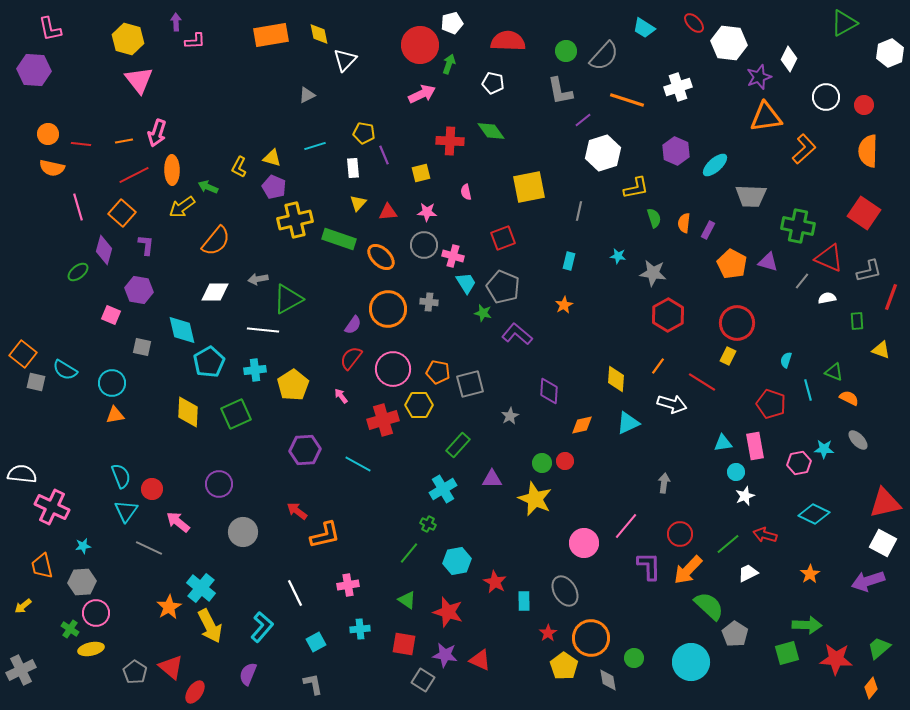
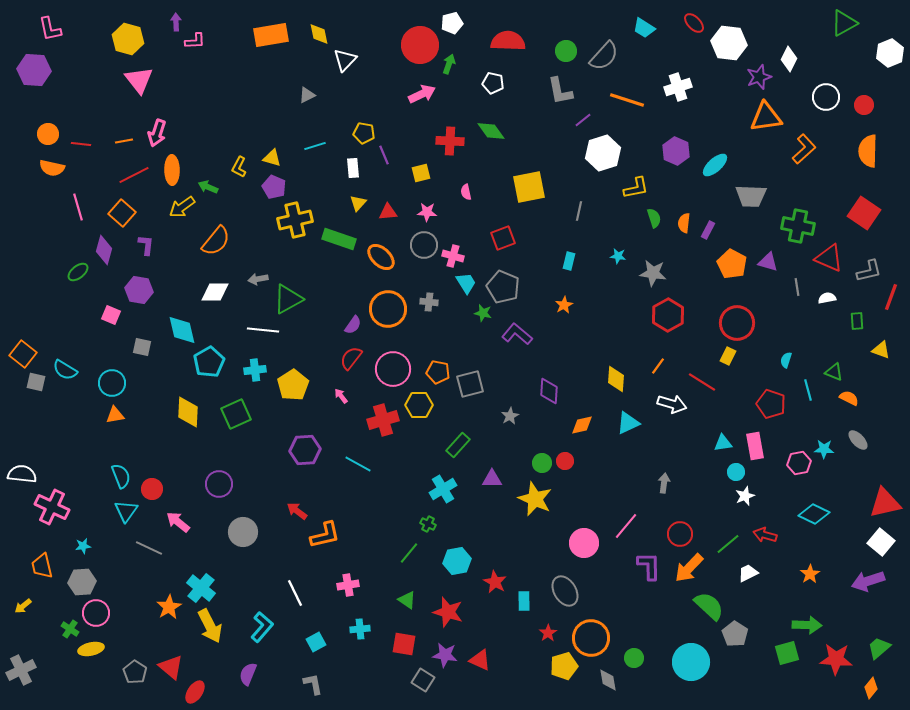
gray line at (802, 281): moved 5 px left, 6 px down; rotated 48 degrees counterclockwise
white square at (883, 543): moved 2 px left, 1 px up; rotated 12 degrees clockwise
orange arrow at (688, 570): moved 1 px right, 2 px up
yellow pentagon at (564, 666): rotated 20 degrees clockwise
